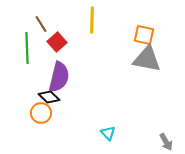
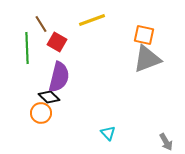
yellow line: rotated 68 degrees clockwise
red square: rotated 18 degrees counterclockwise
gray triangle: rotated 32 degrees counterclockwise
